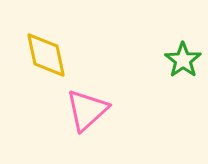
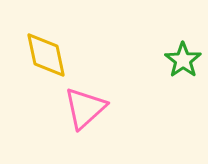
pink triangle: moved 2 px left, 2 px up
